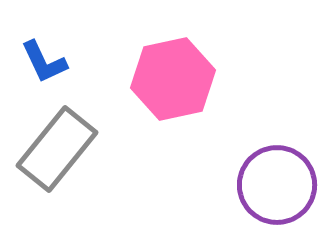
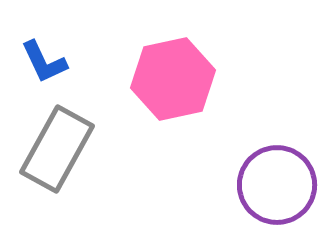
gray rectangle: rotated 10 degrees counterclockwise
